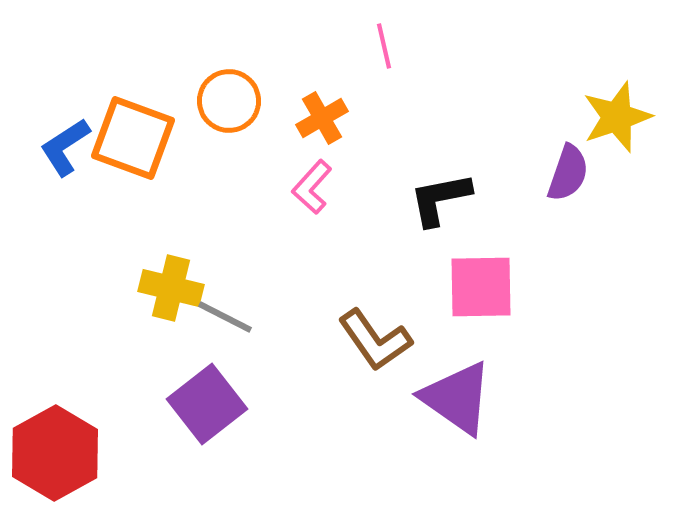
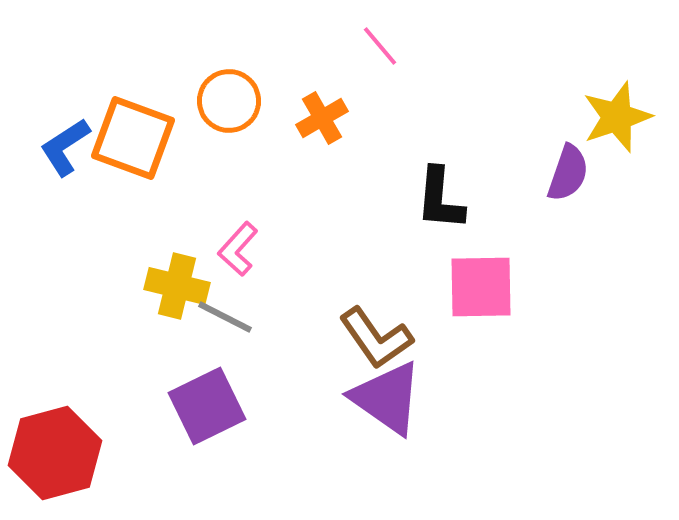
pink line: moved 4 px left; rotated 27 degrees counterclockwise
pink L-shape: moved 74 px left, 62 px down
black L-shape: rotated 74 degrees counterclockwise
yellow cross: moved 6 px right, 2 px up
brown L-shape: moved 1 px right, 2 px up
purple triangle: moved 70 px left
purple square: moved 2 px down; rotated 12 degrees clockwise
red hexagon: rotated 14 degrees clockwise
